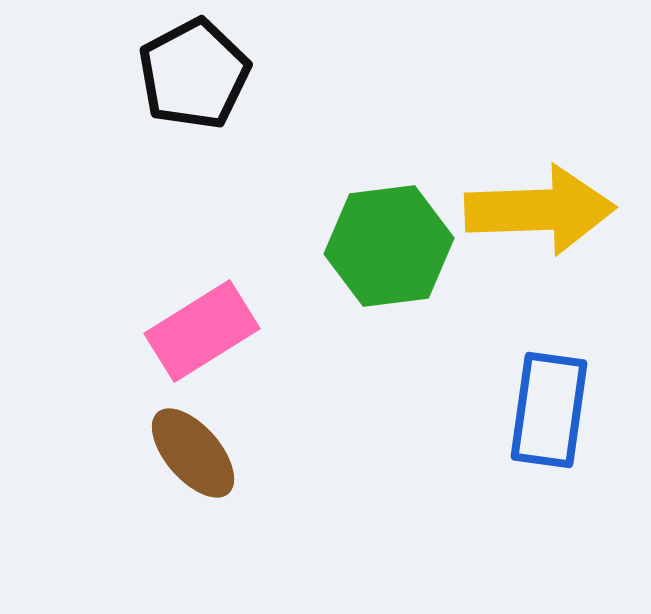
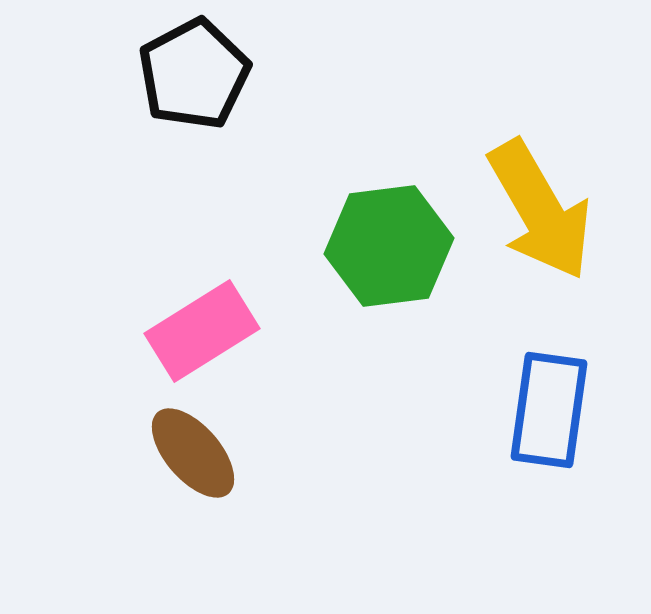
yellow arrow: rotated 62 degrees clockwise
